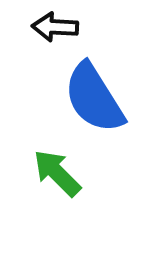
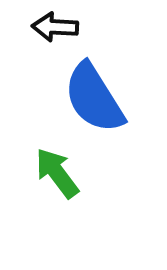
green arrow: rotated 8 degrees clockwise
